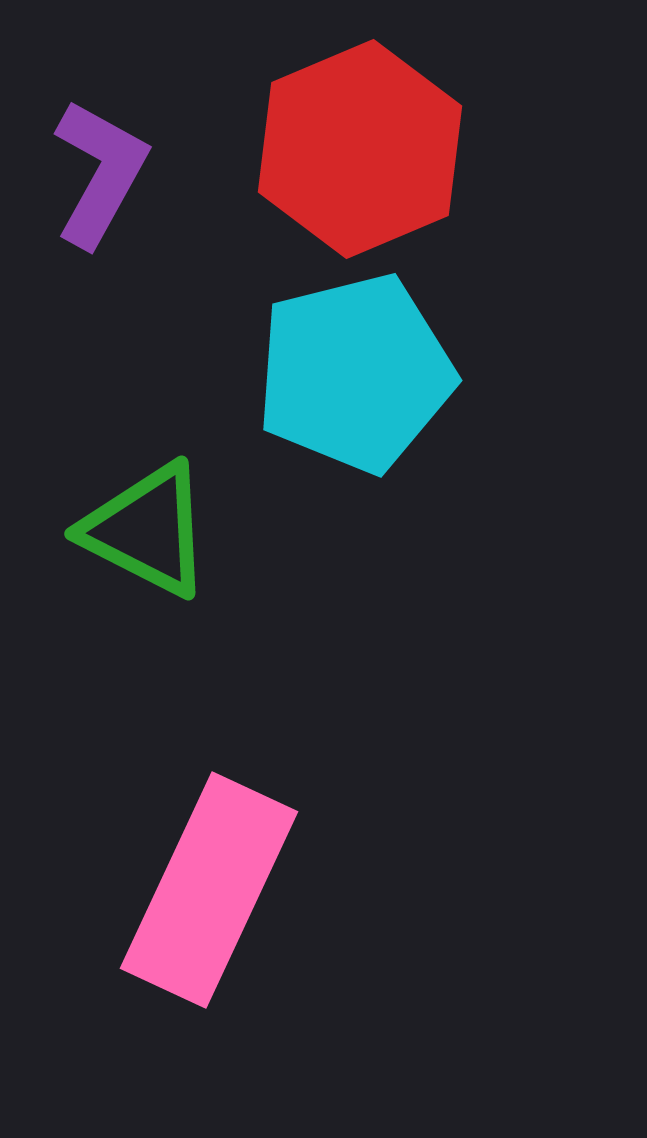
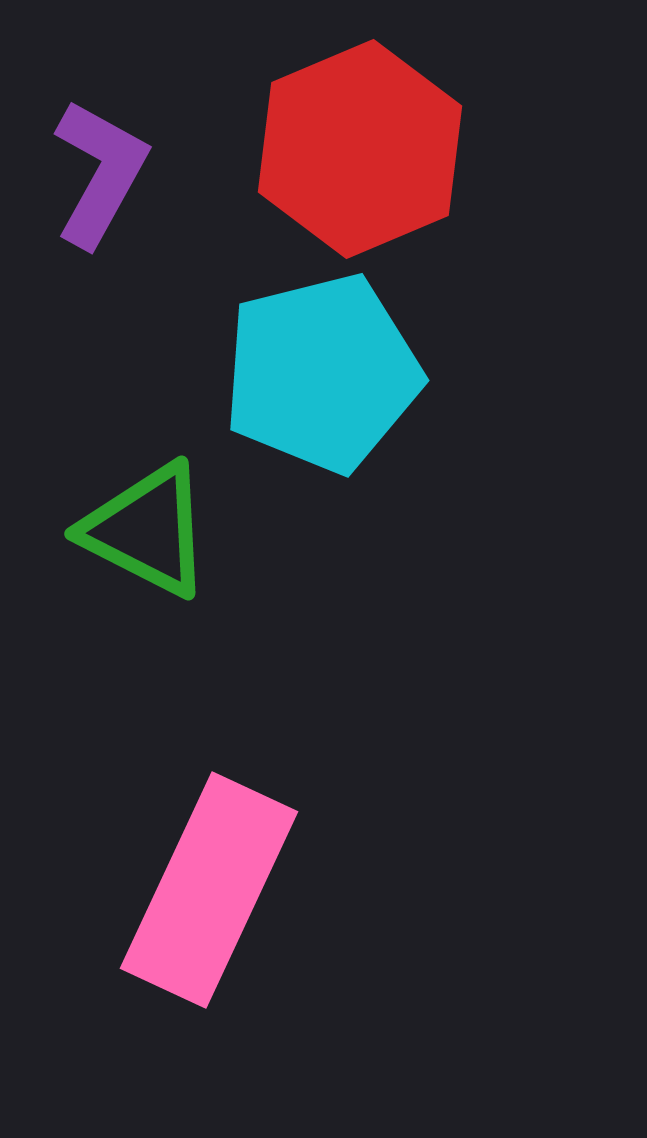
cyan pentagon: moved 33 px left
